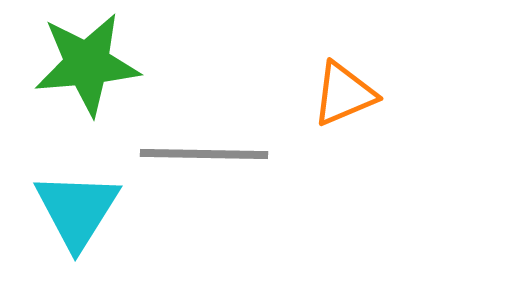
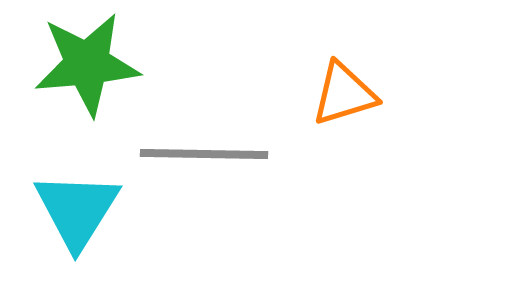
orange triangle: rotated 6 degrees clockwise
